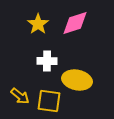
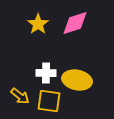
white cross: moved 1 px left, 12 px down
